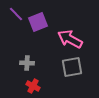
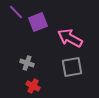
purple line: moved 2 px up
pink arrow: moved 1 px up
gray cross: rotated 16 degrees clockwise
